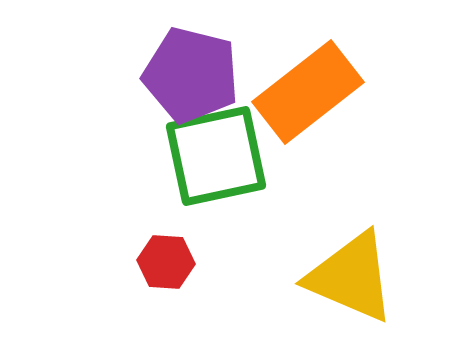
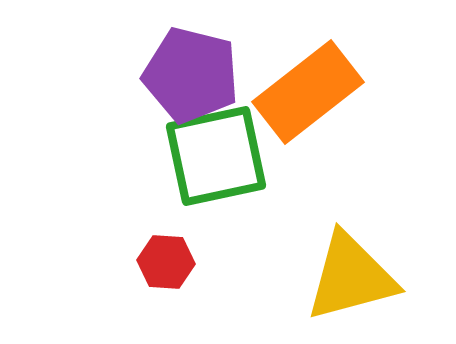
yellow triangle: rotated 38 degrees counterclockwise
